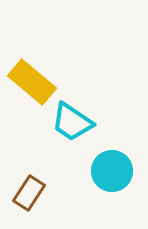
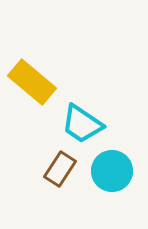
cyan trapezoid: moved 10 px right, 2 px down
brown rectangle: moved 31 px right, 24 px up
